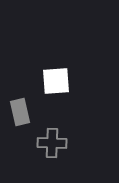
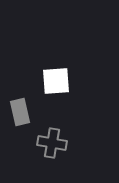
gray cross: rotated 8 degrees clockwise
